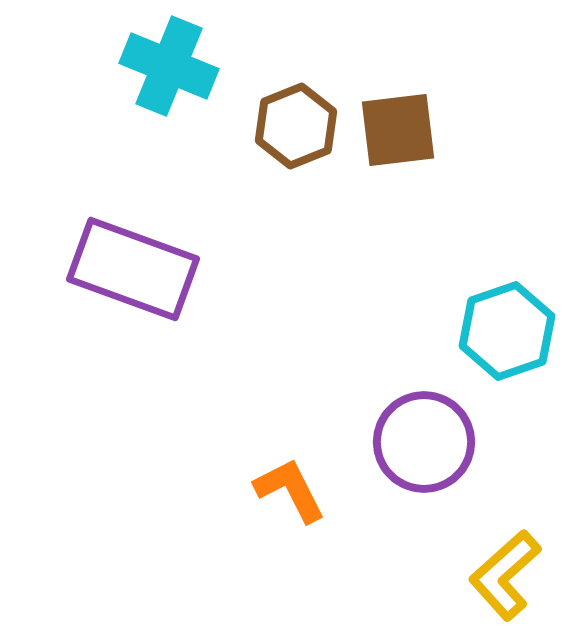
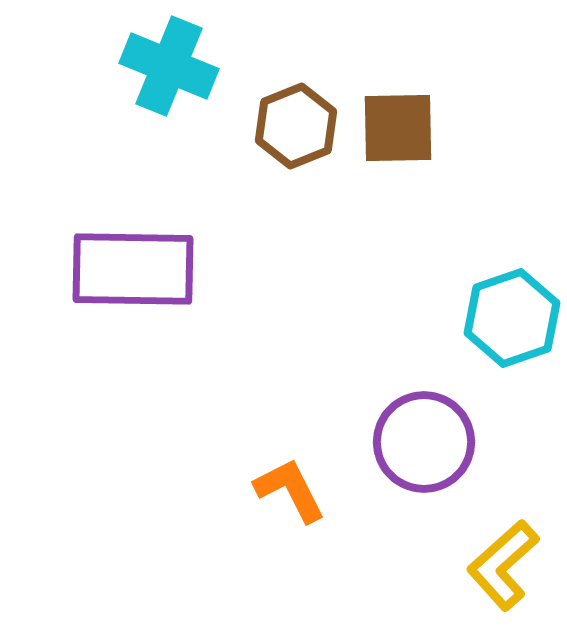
brown square: moved 2 px up; rotated 6 degrees clockwise
purple rectangle: rotated 19 degrees counterclockwise
cyan hexagon: moved 5 px right, 13 px up
yellow L-shape: moved 2 px left, 10 px up
